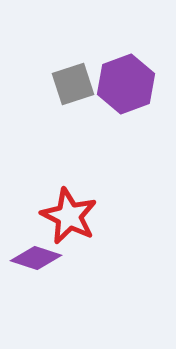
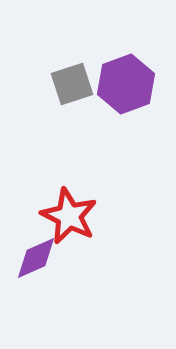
gray square: moved 1 px left
purple diamond: rotated 42 degrees counterclockwise
